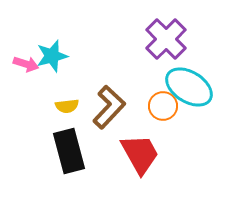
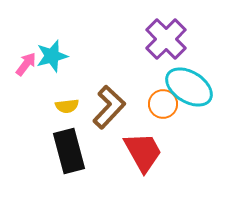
pink arrow: rotated 70 degrees counterclockwise
orange circle: moved 2 px up
red trapezoid: moved 3 px right, 2 px up
